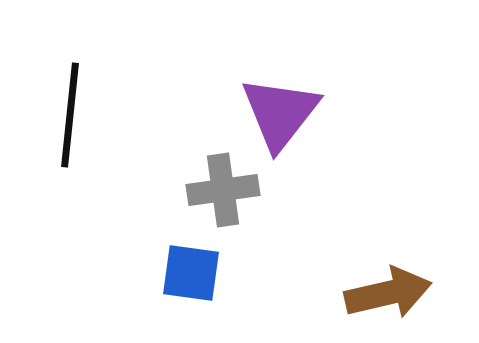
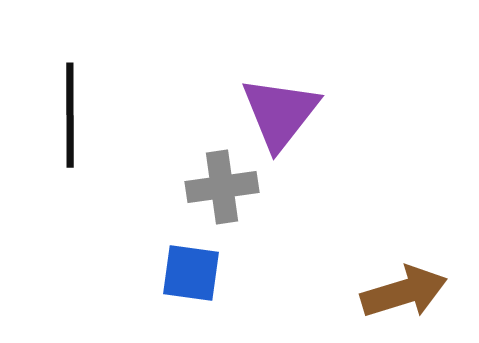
black line: rotated 6 degrees counterclockwise
gray cross: moved 1 px left, 3 px up
brown arrow: moved 16 px right, 1 px up; rotated 4 degrees counterclockwise
